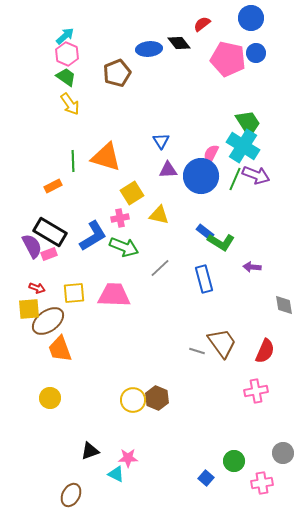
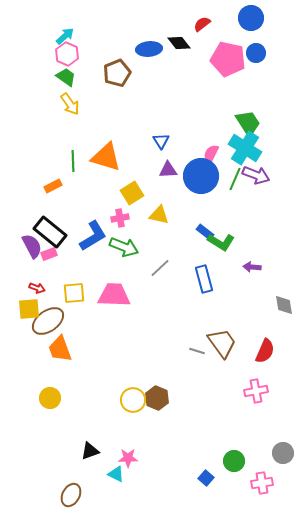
cyan cross at (243, 146): moved 2 px right, 2 px down
black rectangle at (50, 232): rotated 8 degrees clockwise
